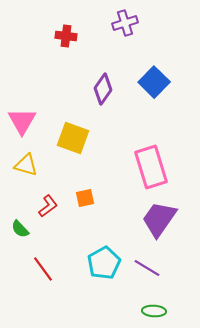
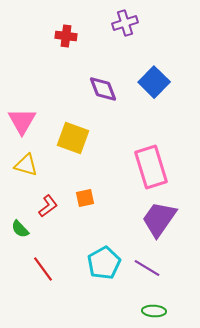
purple diamond: rotated 56 degrees counterclockwise
